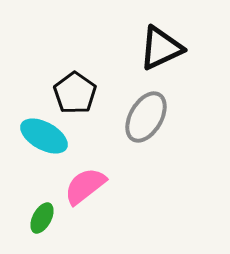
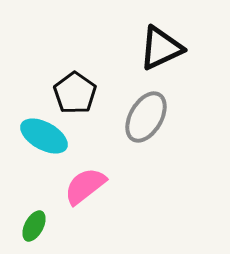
green ellipse: moved 8 px left, 8 px down
